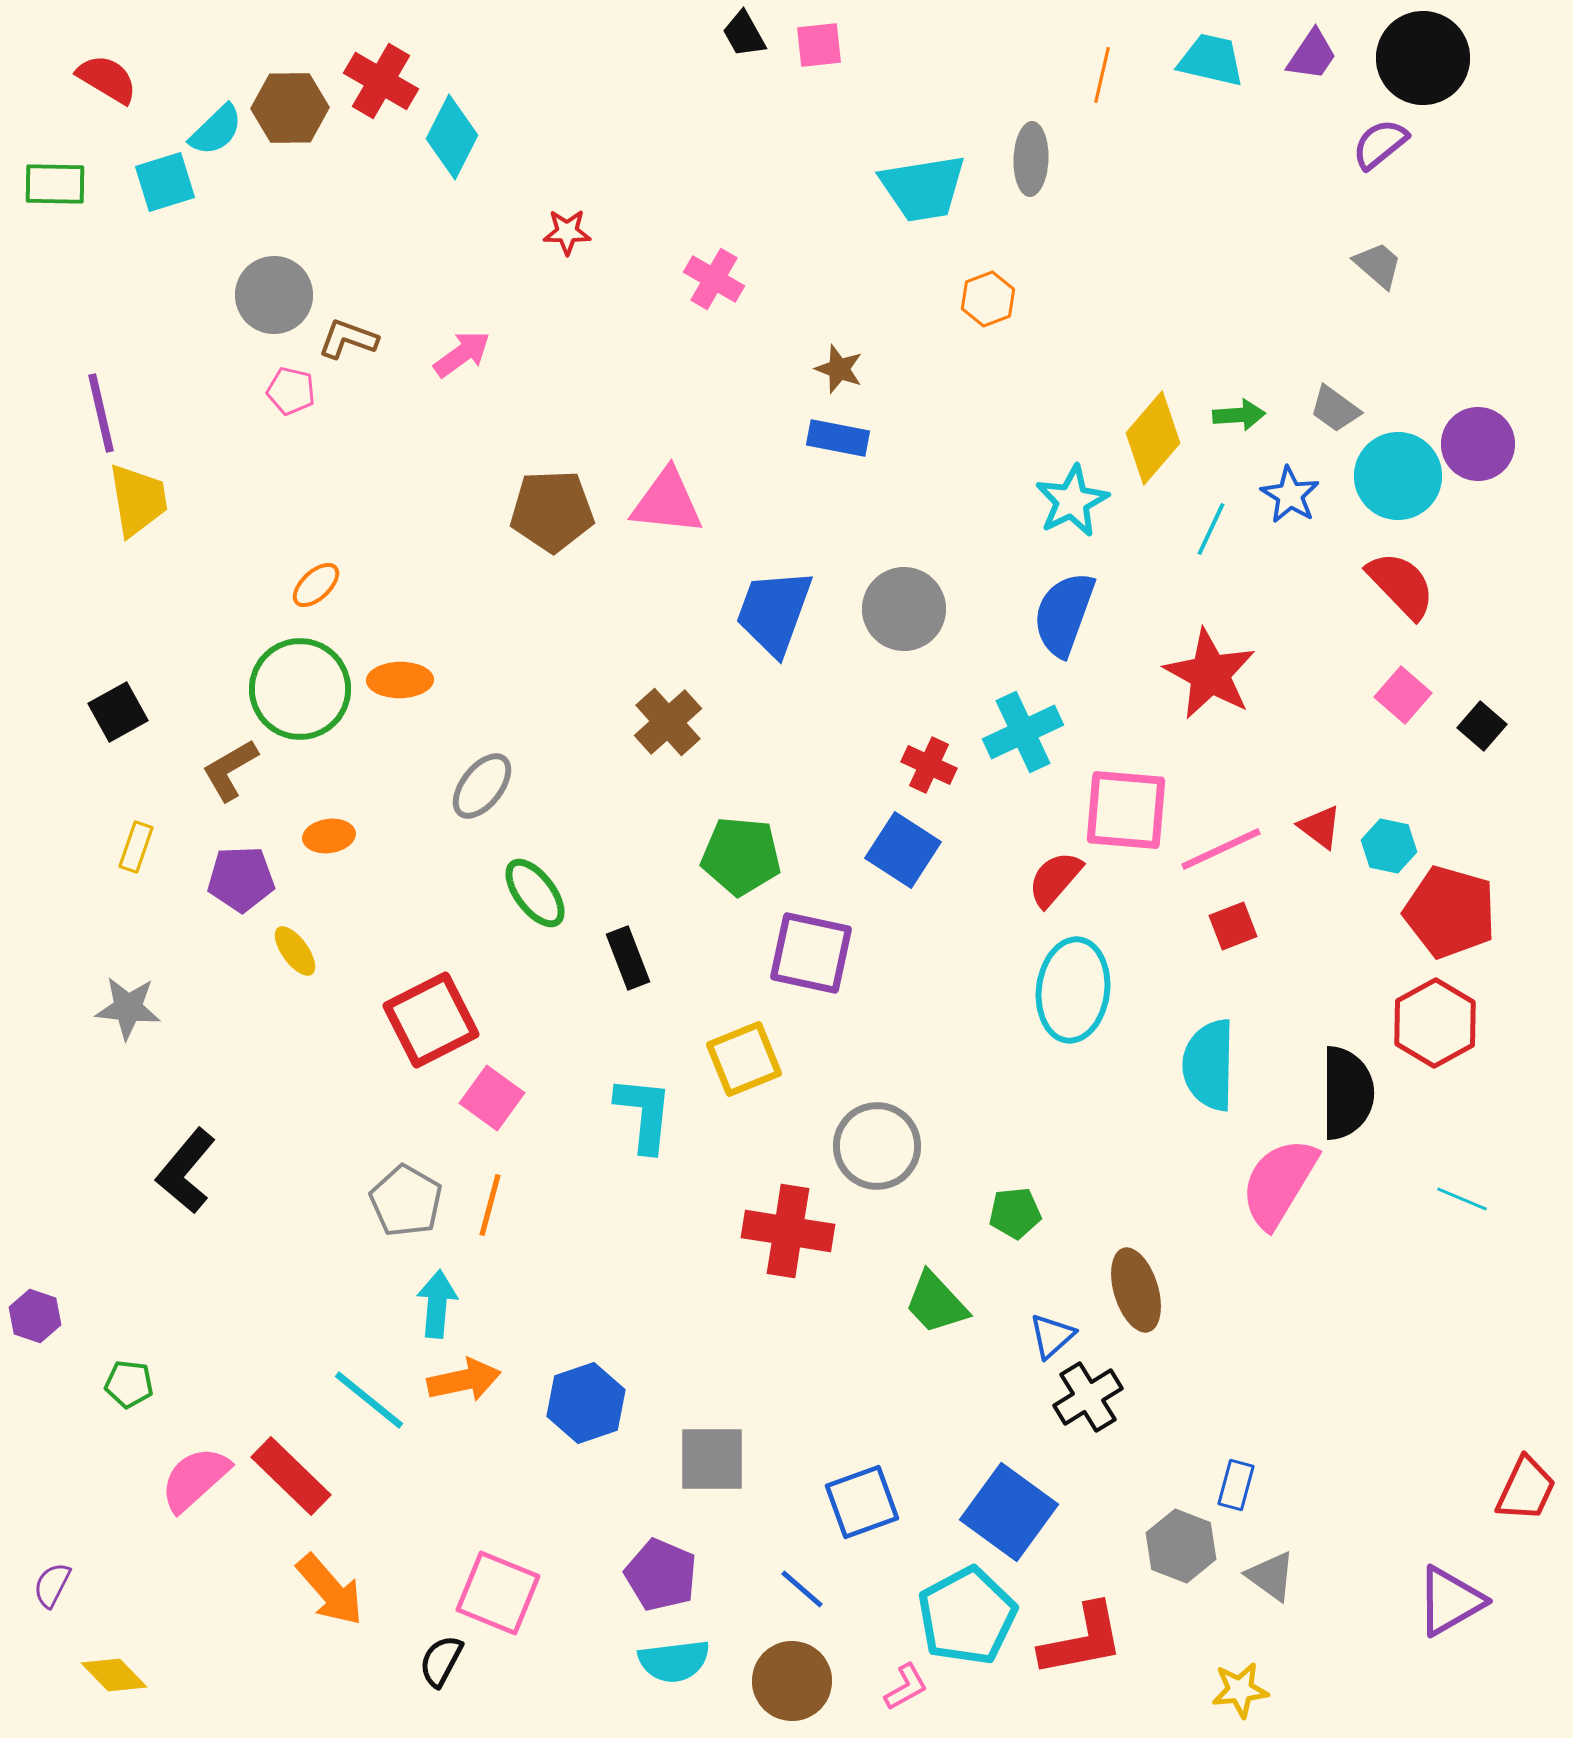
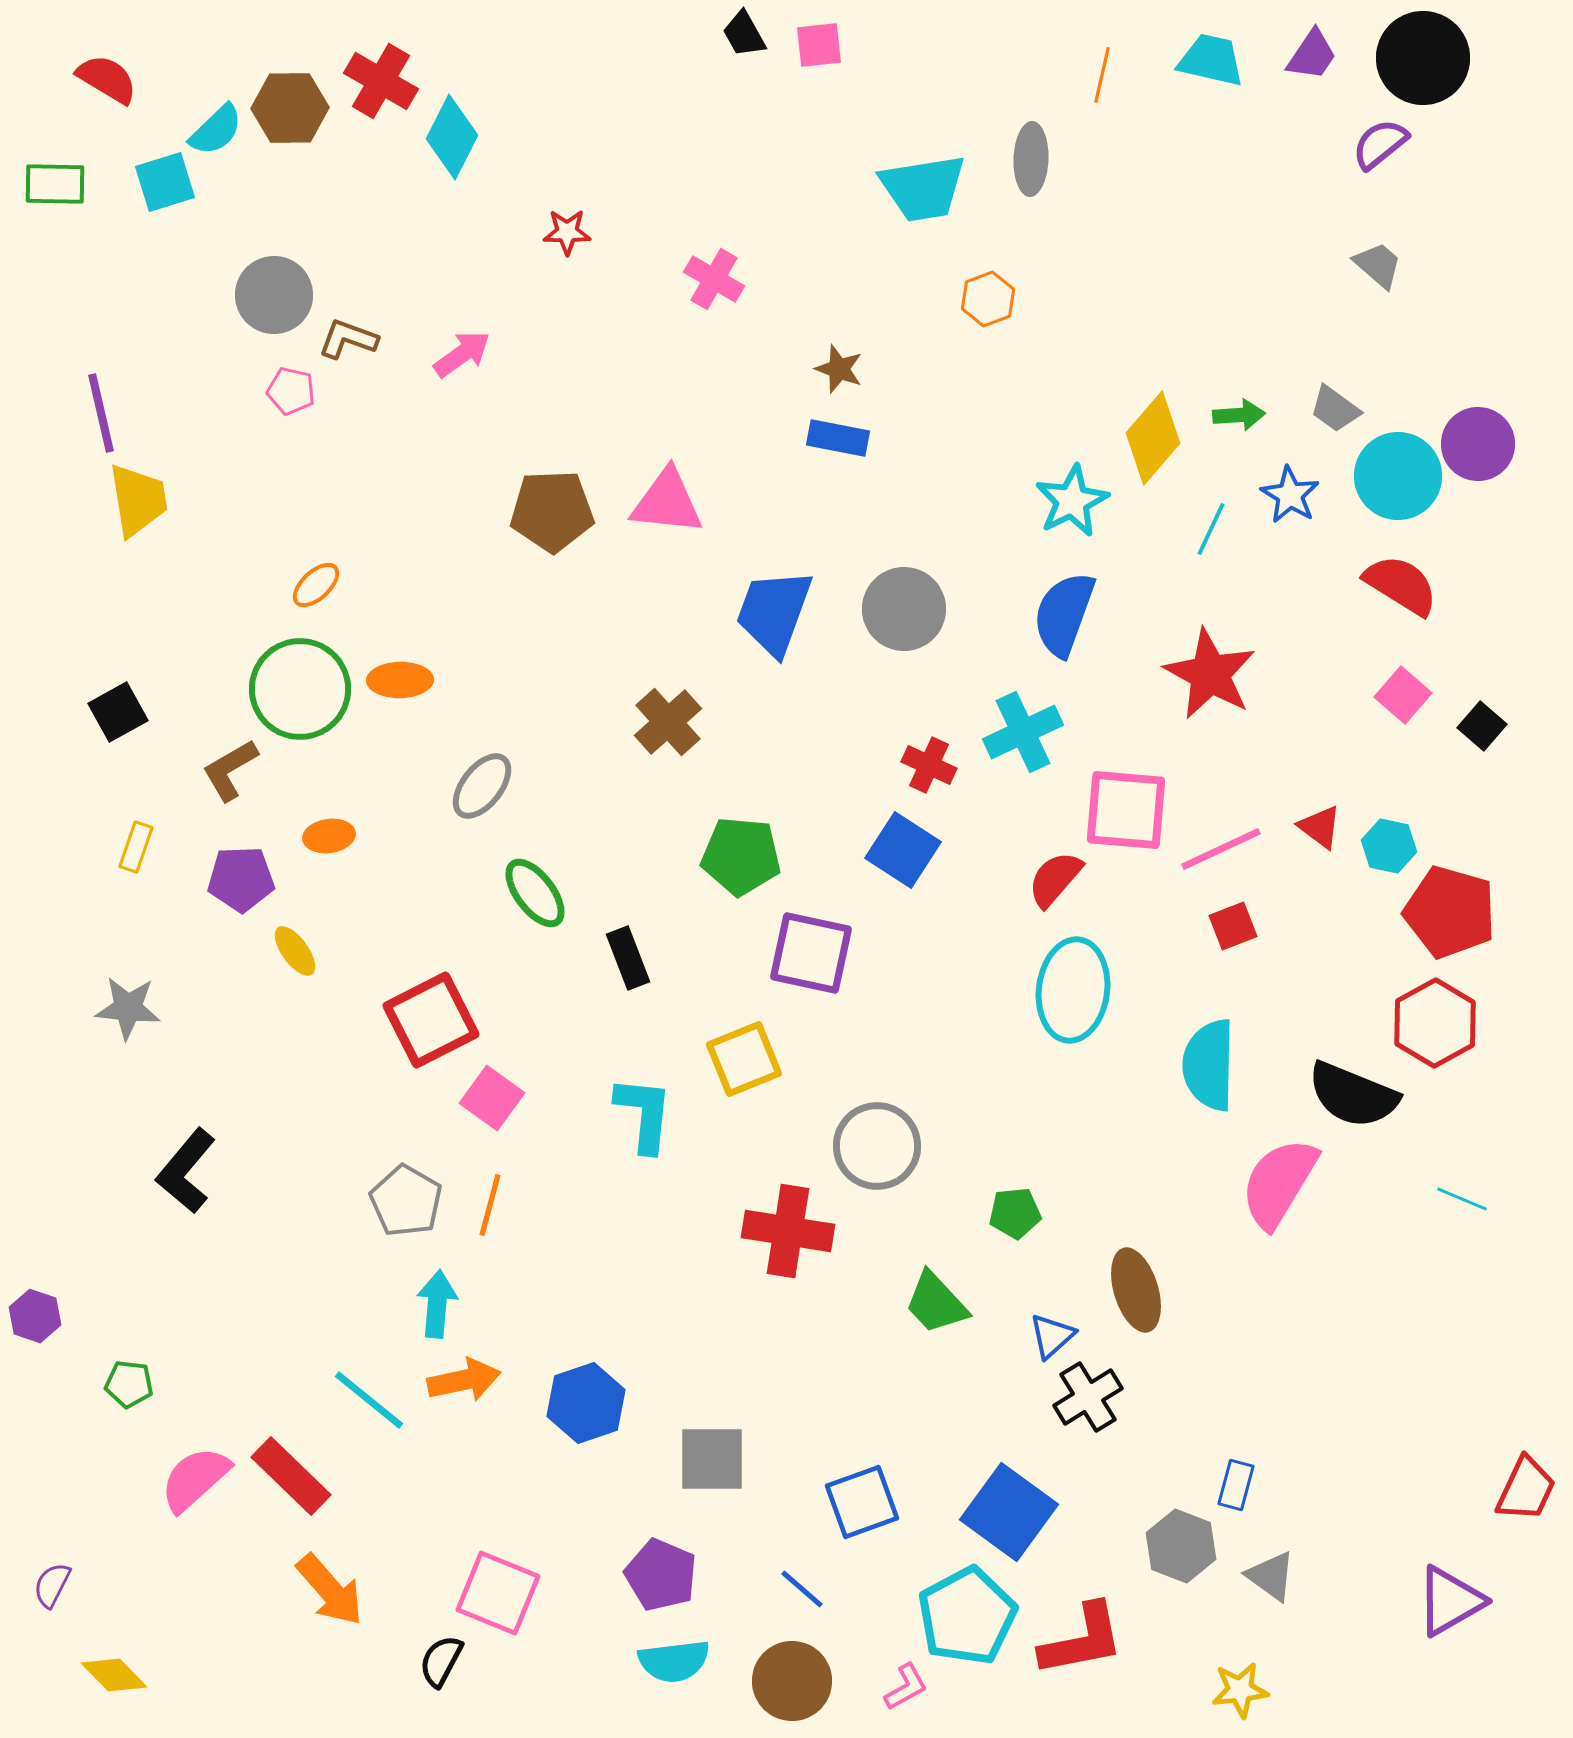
red semicircle at (1401, 585): rotated 14 degrees counterclockwise
black semicircle at (1347, 1093): moved 6 px right, 2 px down; rotated 112 degrees clockwise
